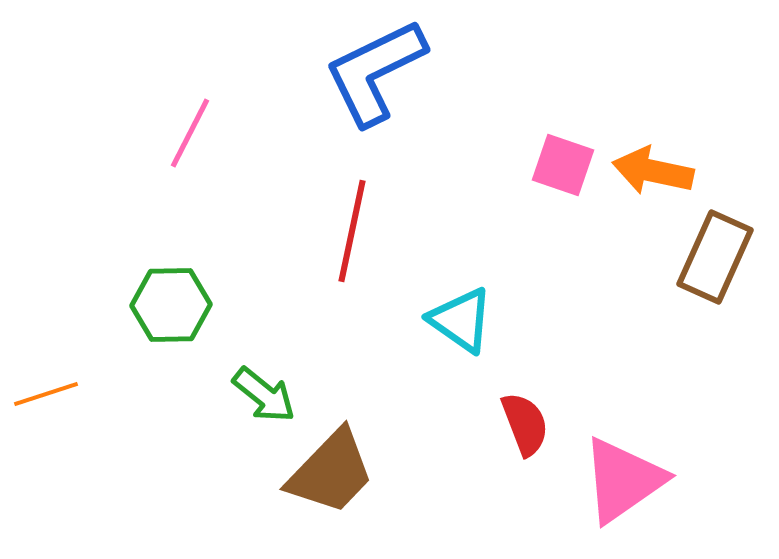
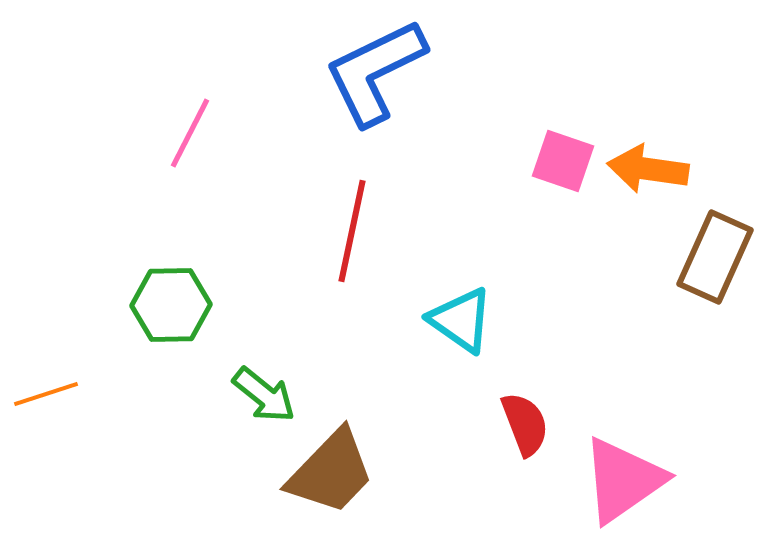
pink square: moved 4 px up
orange arrow: moved 5 px left, 2 px up; rotated 4 degrees counterclockwise
